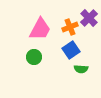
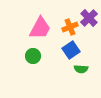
pink trapezoid: moved 1 px up
green circle: moved 1 px left, 1 px up
